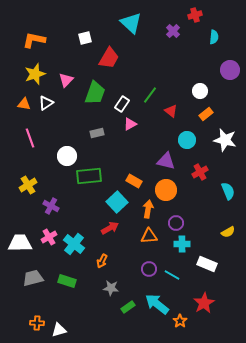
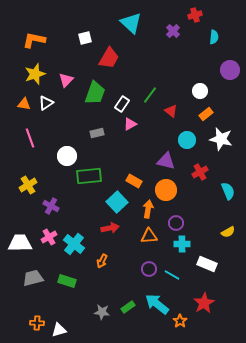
white star at (225, 140): moved 4 px left, 1 px up
red arrow at (110, 228): rotated 18 degrees clockwise
gray star at (111, 288): moved 9 px left, 24 px down
